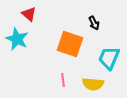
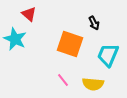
cyan star: moved 2 px left
cyan trapezoid: moved 1 px left, 3 px up
pink line: rotated 32 degrees counterclockwise
